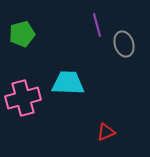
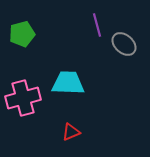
gray ellipse: rotated 30 degrees counterclockwise
red triangle: moved 35 px left
